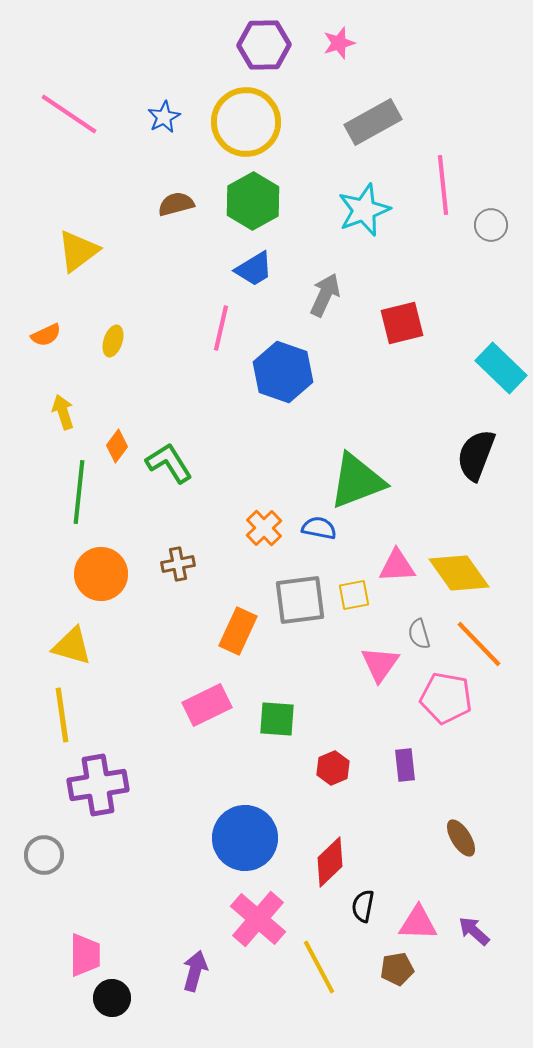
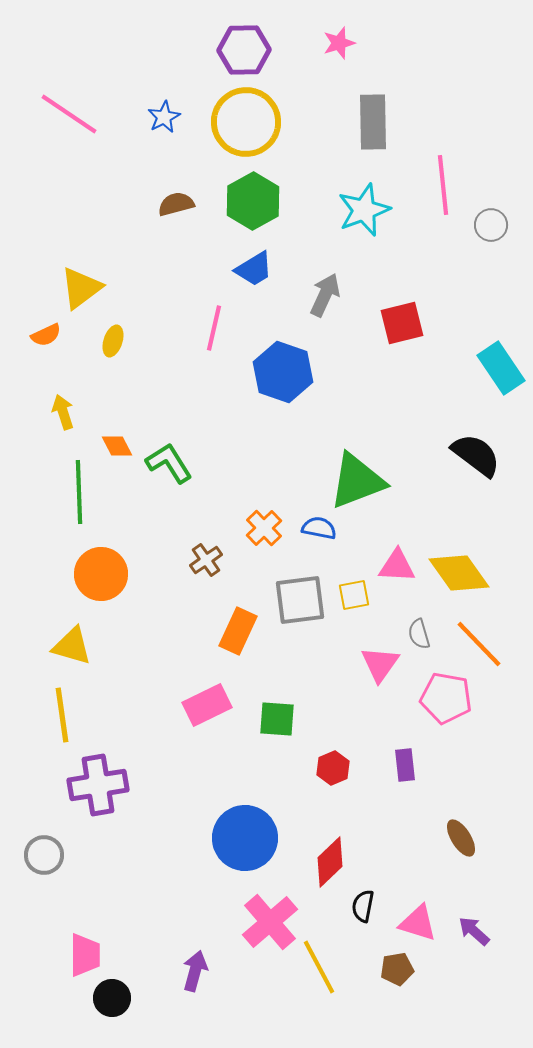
purple hexagon at (264, 45): moved 20 px left, 5 px down
gray rectangle at (373, 122): rotated 62 degrees counterclockwise
yellow triangle at (78, 251): moved 3 px right, 37 px down
pink line at (221, 328): moved 7 px left
cyan rectangle at (501, 368): rotated 12 degrees clockwise
orange diamond at (117, 446): rotated 64 degrees counterclockwise
black semicircle at (476, 455): rotated 106 degrees clockwise
green line at (79, 492): rotated 8 degrees counterclockwise
brown cross at (178, 564): moved 28 px right, 4 px up; rotated 24 degrees counterclockwise
pink triangle at (397, 566): rotated 6 degrees clockwise
pink cross at (258, 919): moved 12 px right, 3 px down; rotated 8 degrees clockwise
pink triangle at (418, 923): rotated 15 degrees clockwise
